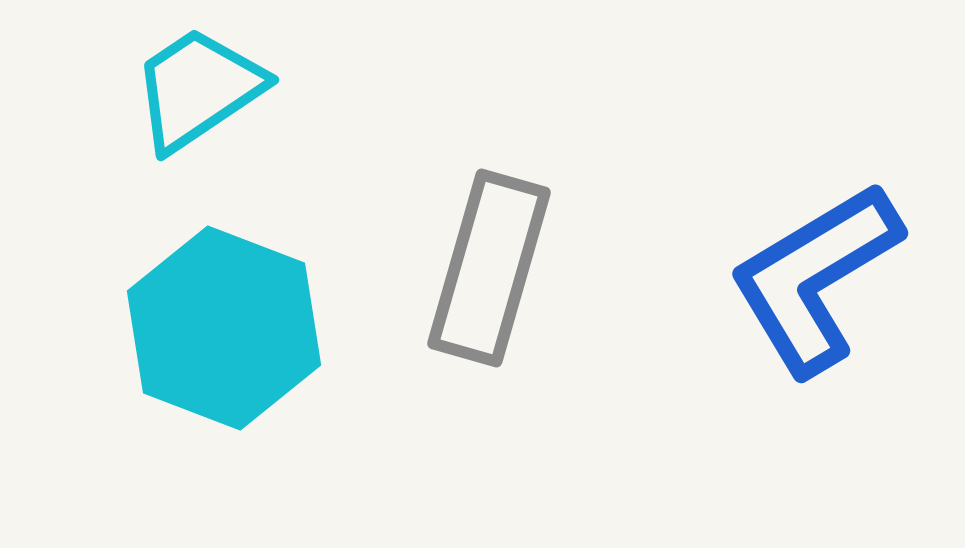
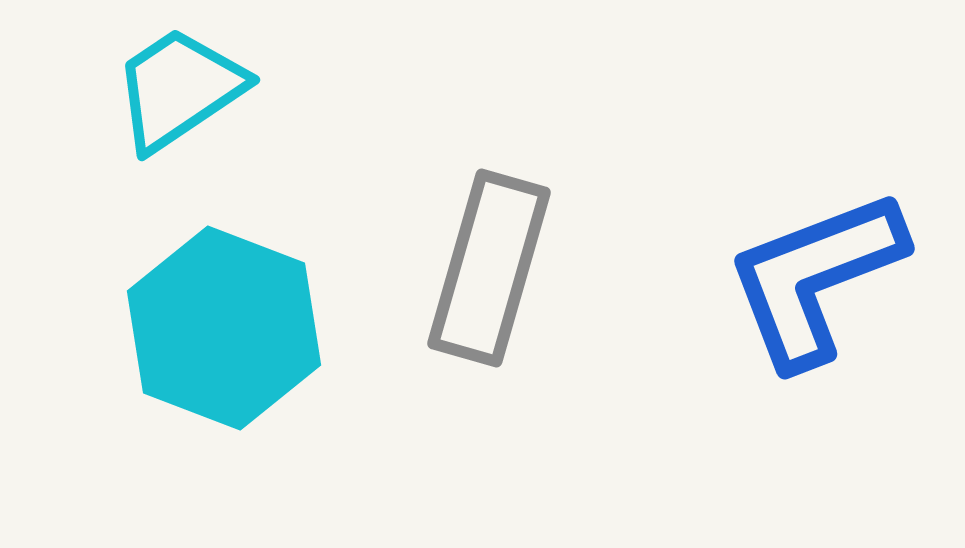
cyan trapezoid: moved 19 px left
blue L-shape: rotated 10 degrees clockwise
